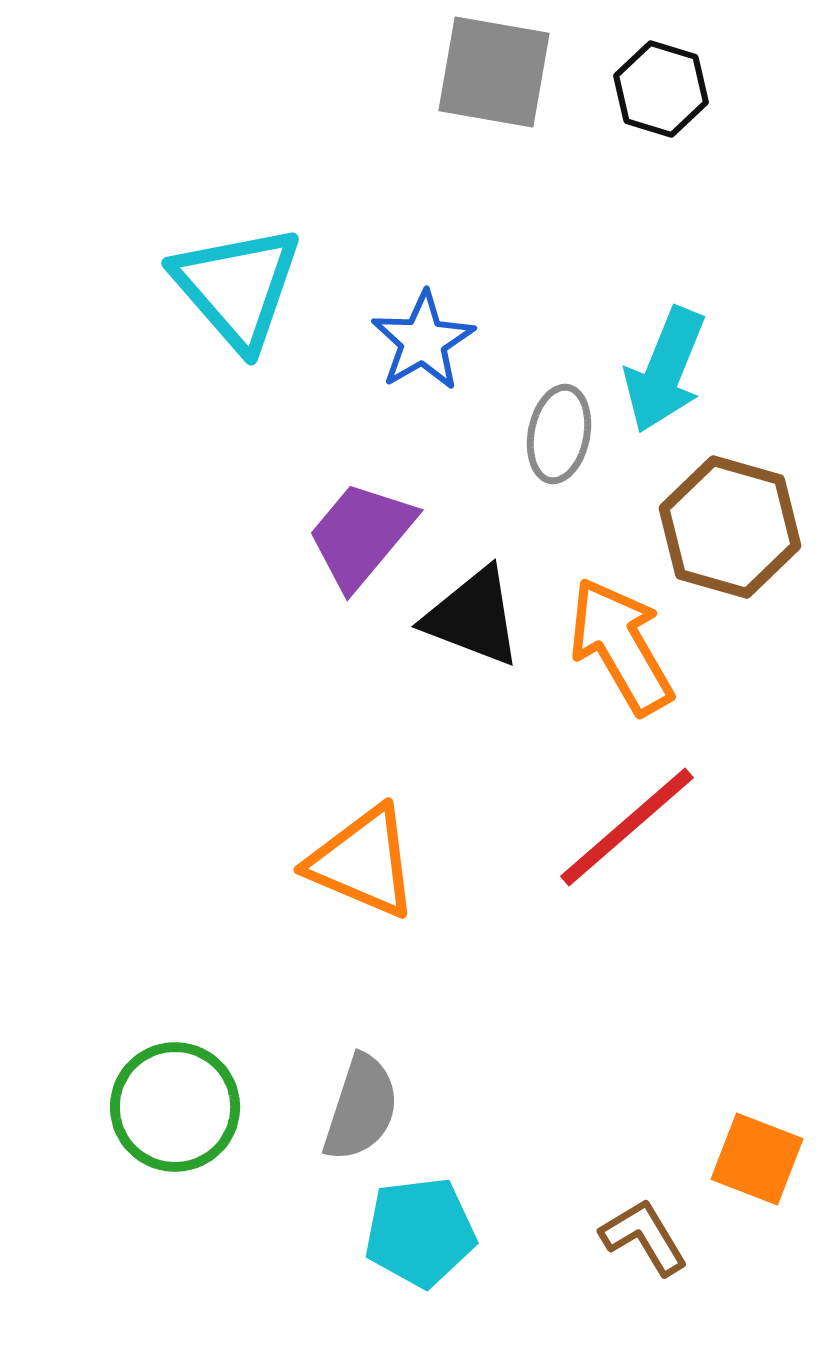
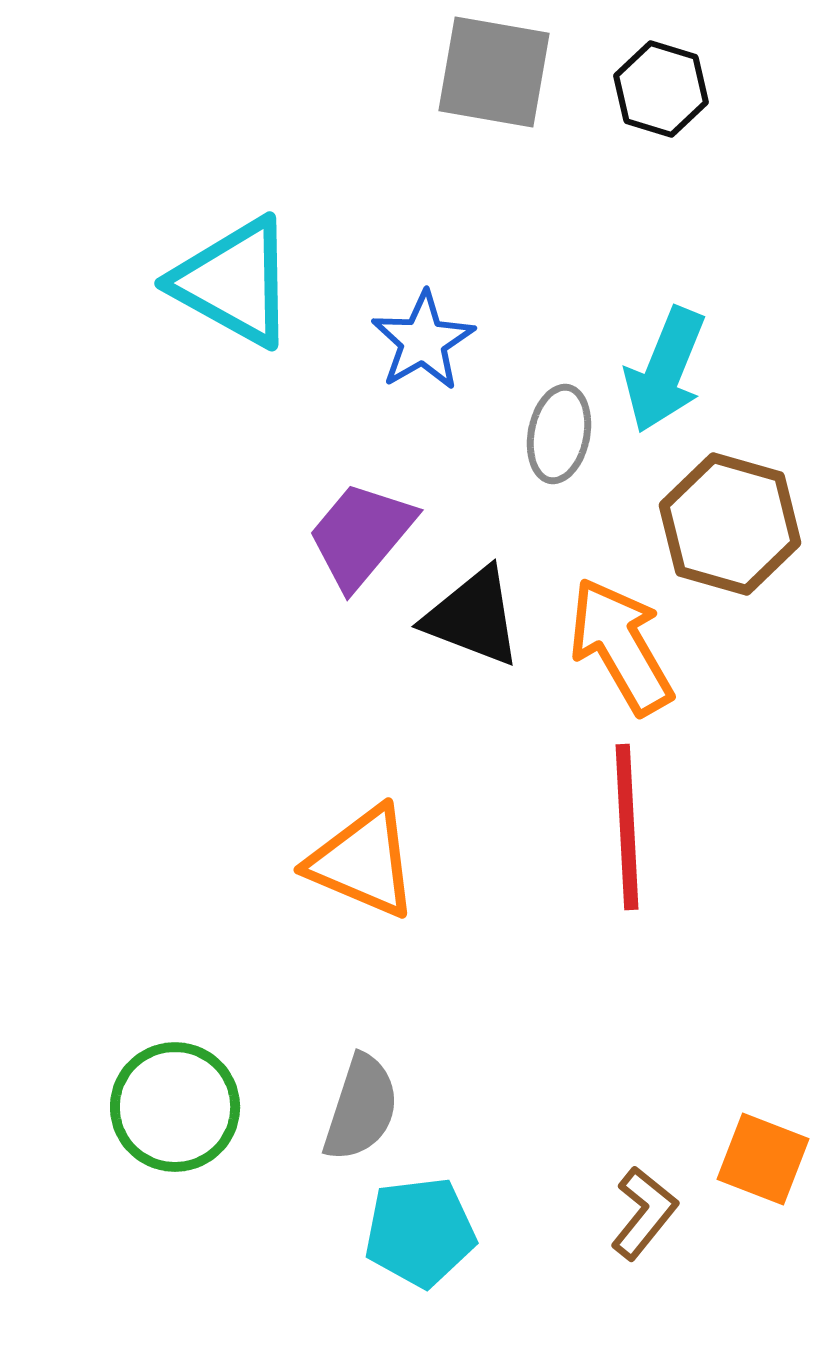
cyan triangle: moved 3 px left, 5 px up; rotated 20 degrees counterclockwise
brown hexagon: moved 3 px up
red line: rotated 52 degrees counterclockwise
orange square: moved 6 px right
brown L-shape: moved 24 px up; rotated 70 degrees clockwise
